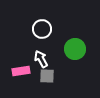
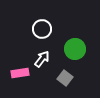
white arrow: moved 1 px right; rotated 66 degrees clockwise
pink rectangle: moved 1 px left, 2 px down
gray square: moved 18 px right, 2 px down; rotated 35 degrees clockwise
